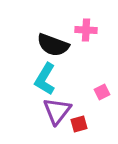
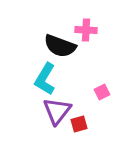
black semicircle: moved 7 px right, 1 px down
